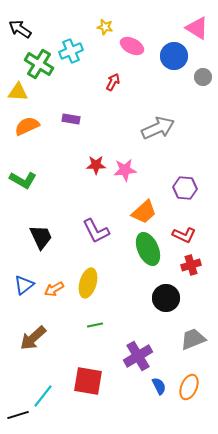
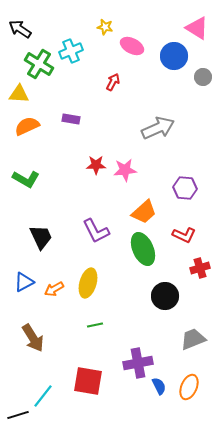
yellow triangle: moved 1 px right, 2 px down
green L-shape: moved 3 px right, 1 px up
green ellipse: moved 5 px left
red cross: moved 9 px right, 3 px down
blue triangle: moved 3 px up; rotated 10 degrees clockwise
black circle: moved 1 px left, 2 px up
brown arrow: rotated 80 degrees counterclockwise
purple cross: moved 7 px down; rotated 20 degrees clockwise
